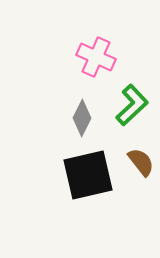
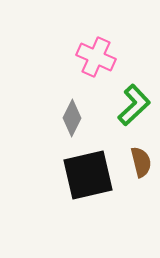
green L-shape: moved 2 px right
gray diamond: moved 10 px left
brown semicircle: rotated 24 degrees clockwise
